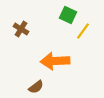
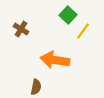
green square: rotated 18 degrees clockwise
orange arrow: moved 1 px up; rotated 12 degrees clockwise
brown semicircle: rotated 42 degrees counterclockwise
